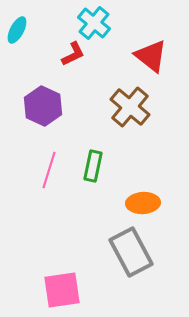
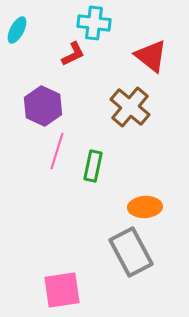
cyan cross: rotated 32 degrees counterclockwise
pink line: moved 8 px right, 19 px up
orange ellipse: moved 2 px right, 4 px down
